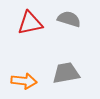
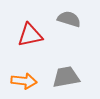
red triangle: moved 12 px down
gray trapezoid: moved 4 px down
